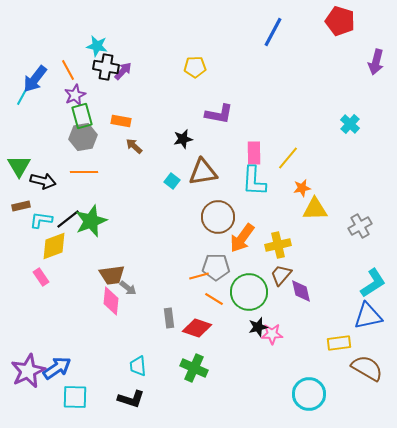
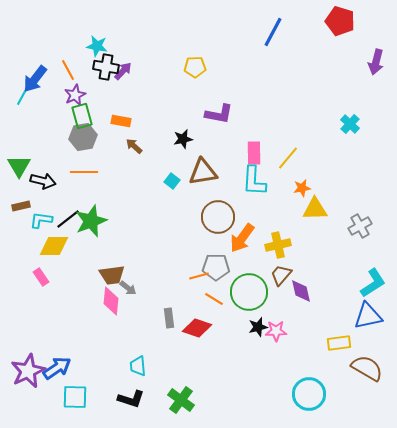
yellow diamond at (54, 246): rotated 20 degrees clockwise
pink star at (272, 334): moved 4 px right, 3 px up
green cross at (194, 368): moved 13 px left, 32 px down; rotated 12 degrees clockwise
